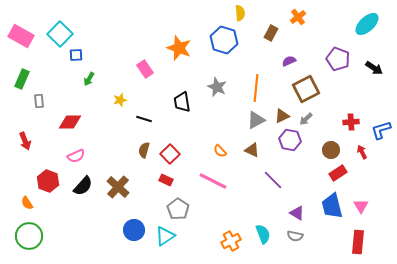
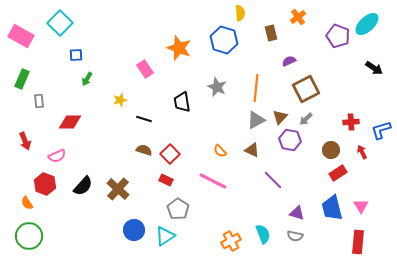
brown rectangle at (271, 33): rotated 42 degrees counterclockwise
cyan square at (60, 34): moved 11 px up
purple pentagon at (338, 59): moved 23 px up
green arrow at (89, 79): moved 2 px left
brown triangle at (282, 116): moved 2 px left, 1 px down; rotated 21 degrees counterclockwise
brown semicircle at (144, 150): rotated 91 degrees clockwise
pink semicircle at (76, 156): moved 19 px left
red hexagon at (48, 181): moved 3 px left, 3 px down
brown cross at (118, 187): moved 2 px down
blue trapezoid at (332, 206): moved 2 px down
purple triangle at (297, 213): rotated 14 degrees counterclockwise
